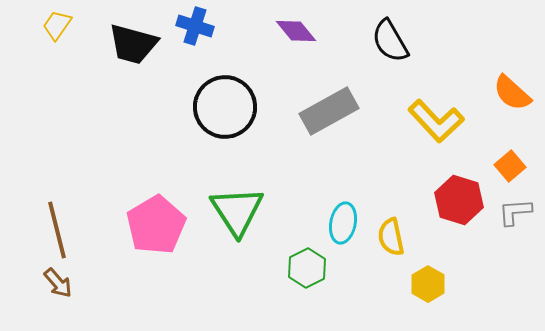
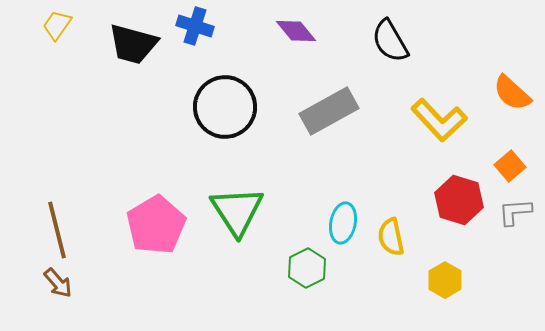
yellow L-shape: moved 3 px right, 1 px up
yellow hexagon: moved 17 px right, 4 px up
